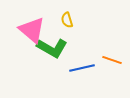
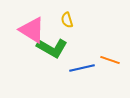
pink triangle: rotated 8 degrees counterclockwise
orange line: moved 2 px left
